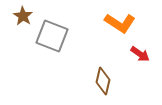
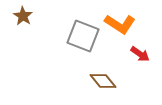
orange L-shape: moved 1 px down
gray square: moved 31 px right
brown diamond: rotated 52 degrees counterclockwise
